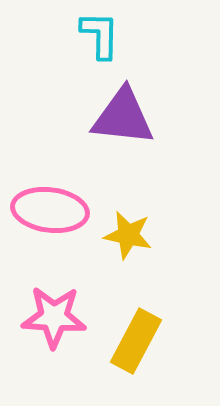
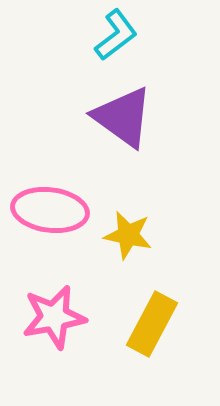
cyan L-shape: moved 16 px right; rotated 52 degrees clockwise
purple triangle: rotated 30 degrees clockwise
pink star: rotated 14 degrees counterclockwise
yellow rectangle: moved 16 px right, 17 px up
